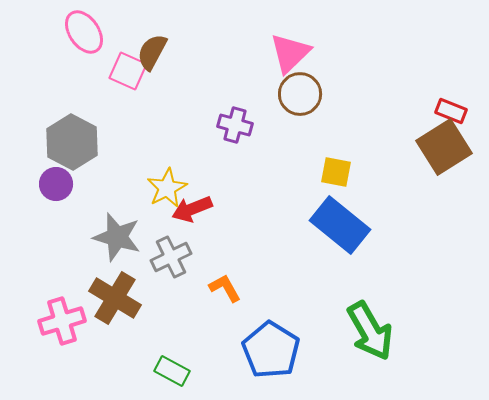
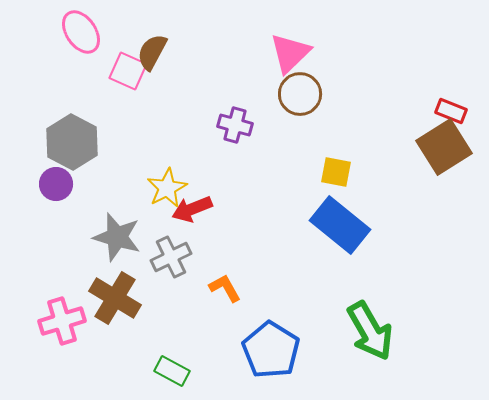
pink ellipse: moved 3 px left
